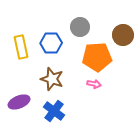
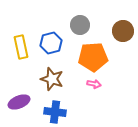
gray circle: moved 2 px up
brown circle: moved 4 px up
blue hexagon: rotated 15 degrees counterclockwise
orange pentagon: moved 4 px left
blue cross: moved 1 px right, 1 px down; rotated 30 degrees counterclockwise
